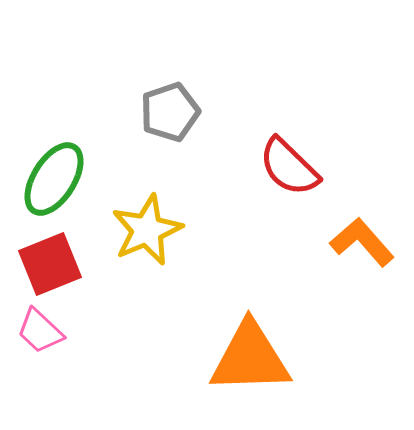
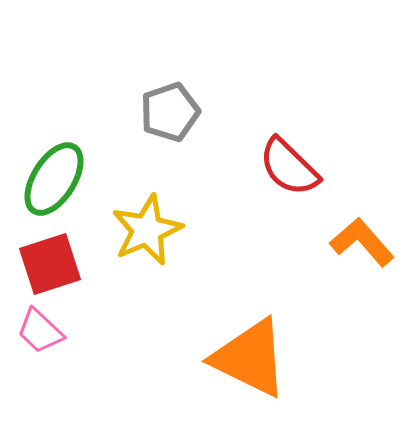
red square: rotated 4 degrees clockwise
orange triangle: rotated 28 degrees clockwise
